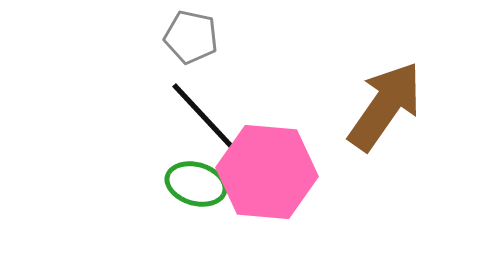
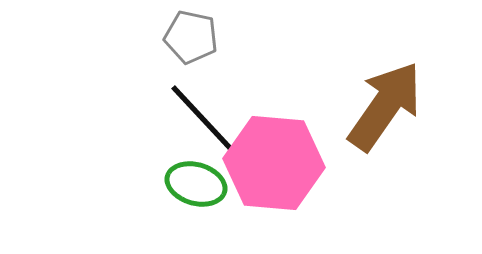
black line: moved 1 px left, 2 px down
pink hexagon: moved 7 px right, 9 px up
